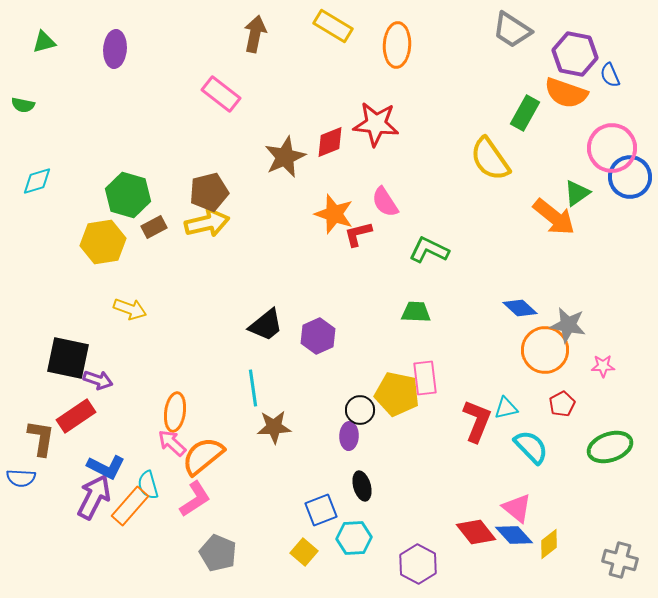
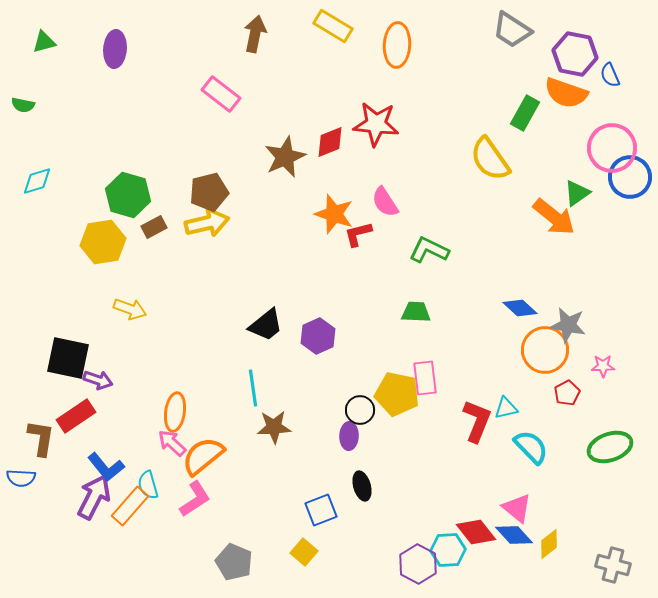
red pentagon at (562, 404): moved 5 px right, 11 px up
blue L-shape at (106, 467): rotated 24 degrees clockwise
cyan hexagon at (354, 538): moved 94 px right, 12 px down
gray pentagon at (218, 553): moved 16 px right, 9 px down
gray cross at (620, 560): moved 7 px left, 5 px down
